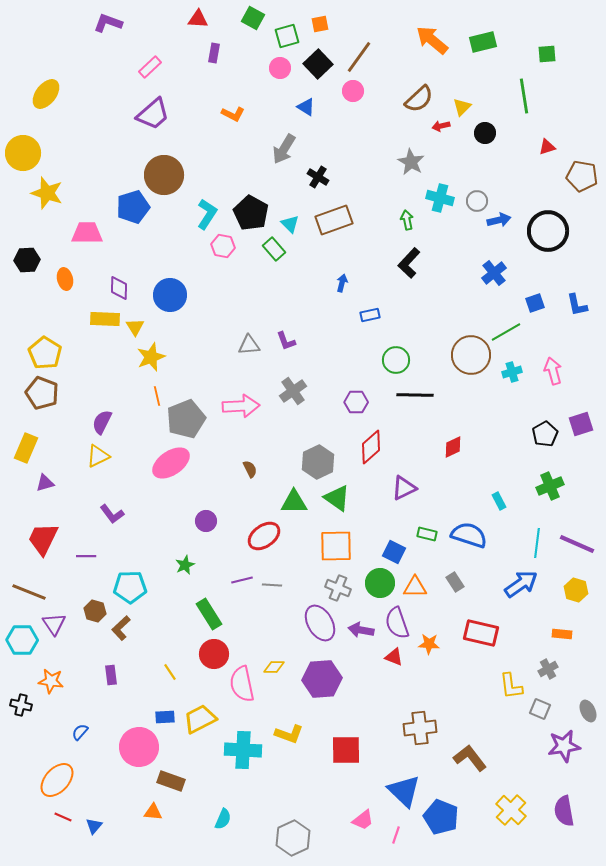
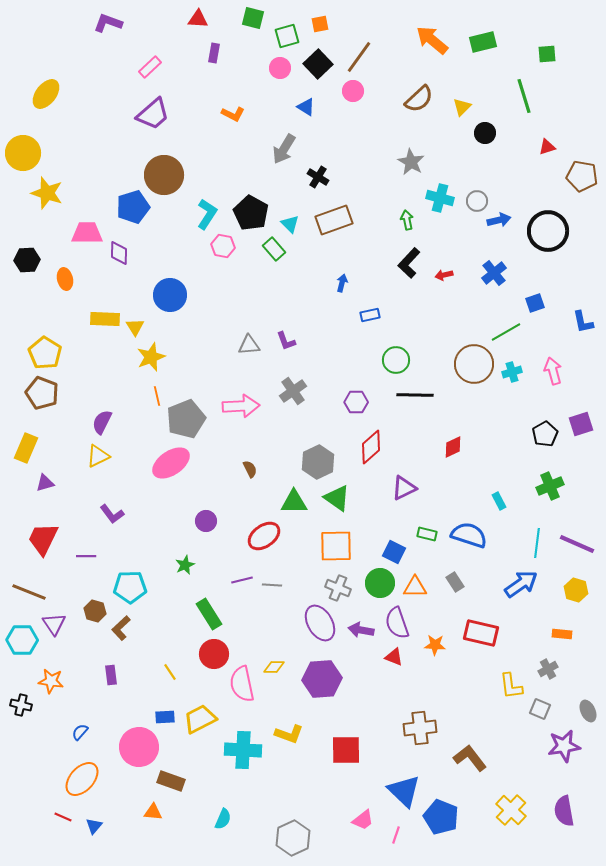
green square at (253, 18): rotated 15 degrees counterclockwise
green line at (524, 96): rotated 8 degrees counterclockwise
red arrow at (441, 126): moved 3 px right, 149 px down
purple diamond at (119, 288): moved 35 px up
blue L-shape at (577, 305): moved 6 px right, 17 px down
brown circle at (471, 355): moved 3 px right, 9 px down
orange star at (429, 644): moved 6 px right, 1 px down
orange ellipse at (57, 780): moved 25 px right, 1 px up
